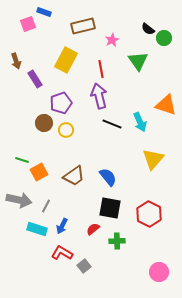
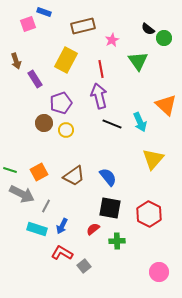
orange triangle: rotated 25 degrees clockwise
green line: moved 12 px left, 10 px down
gray arrow: moved 3 px right, 6 px up; rotated 15 degrees clockwise
